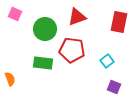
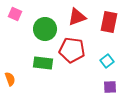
red rectangle: moved 10 px left
purple square: moved 4 px left; rotated 24 degrees counterclockwise
